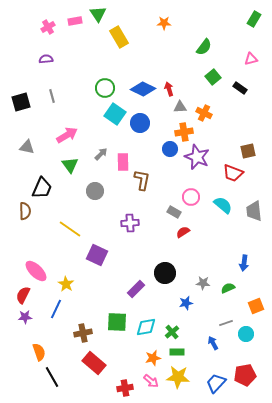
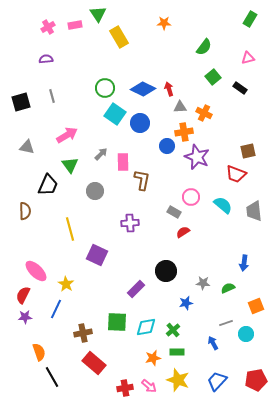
green rectangle at (254, 19): moved 4 px left
pink rectangle at (75, 21): moved 4 px down
pink triangle at (251, 59): moved 3 px left, 1 px up
blue circle at (170, 149): moved 3 px left, 3 px up
red trapezoid at (233, 173): moved 3 px right, 1 px down
black trapezoid at (42, 188): moved 6 px right, 3 px up
yellow line at (70, 229): rotated 40 degrees clockwise
black circle at (165, 273): moved 1 px right, 2 px up
green cross at (172, 332): moved 1 px right, 2 px up
red pentagon at (245, 375): moved 11 px right, 5 px down
yellow star at (178, 377): moved 3 px down; rotated 15 degrees clockwise
pink arrow at (151, 381): moved 2 px left, 5 px down
blue trapezoid at (216, 383): moved 1 px right, 2 px up
